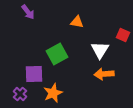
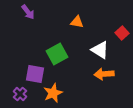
red square: moved 1 px left, 2 px up; rotated 24 degrees clockwise
white triangle: rotated 30 degrees counterclockwise
purple square: moved 1 px right; rotated 12 degrees clockwise
